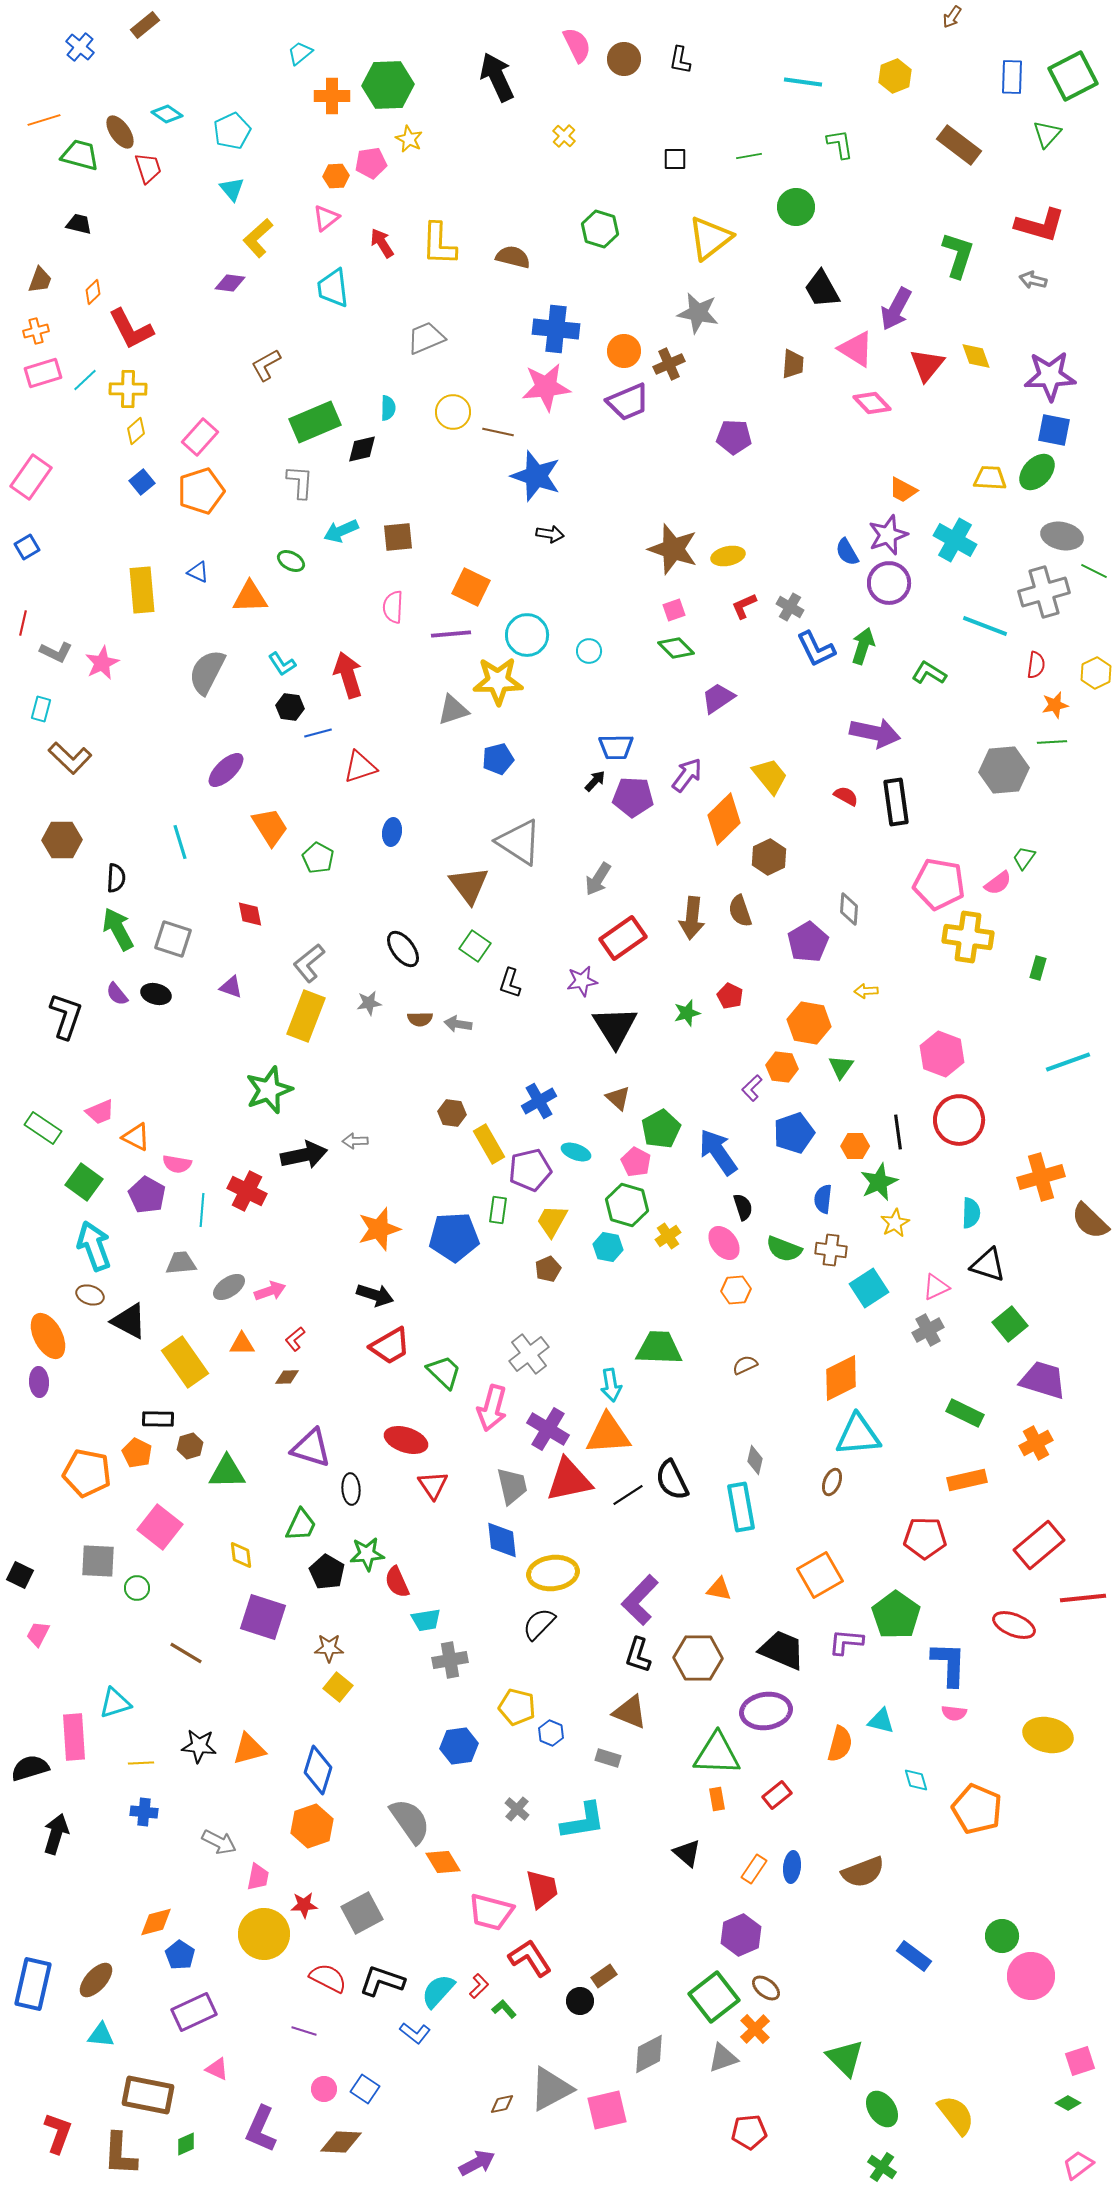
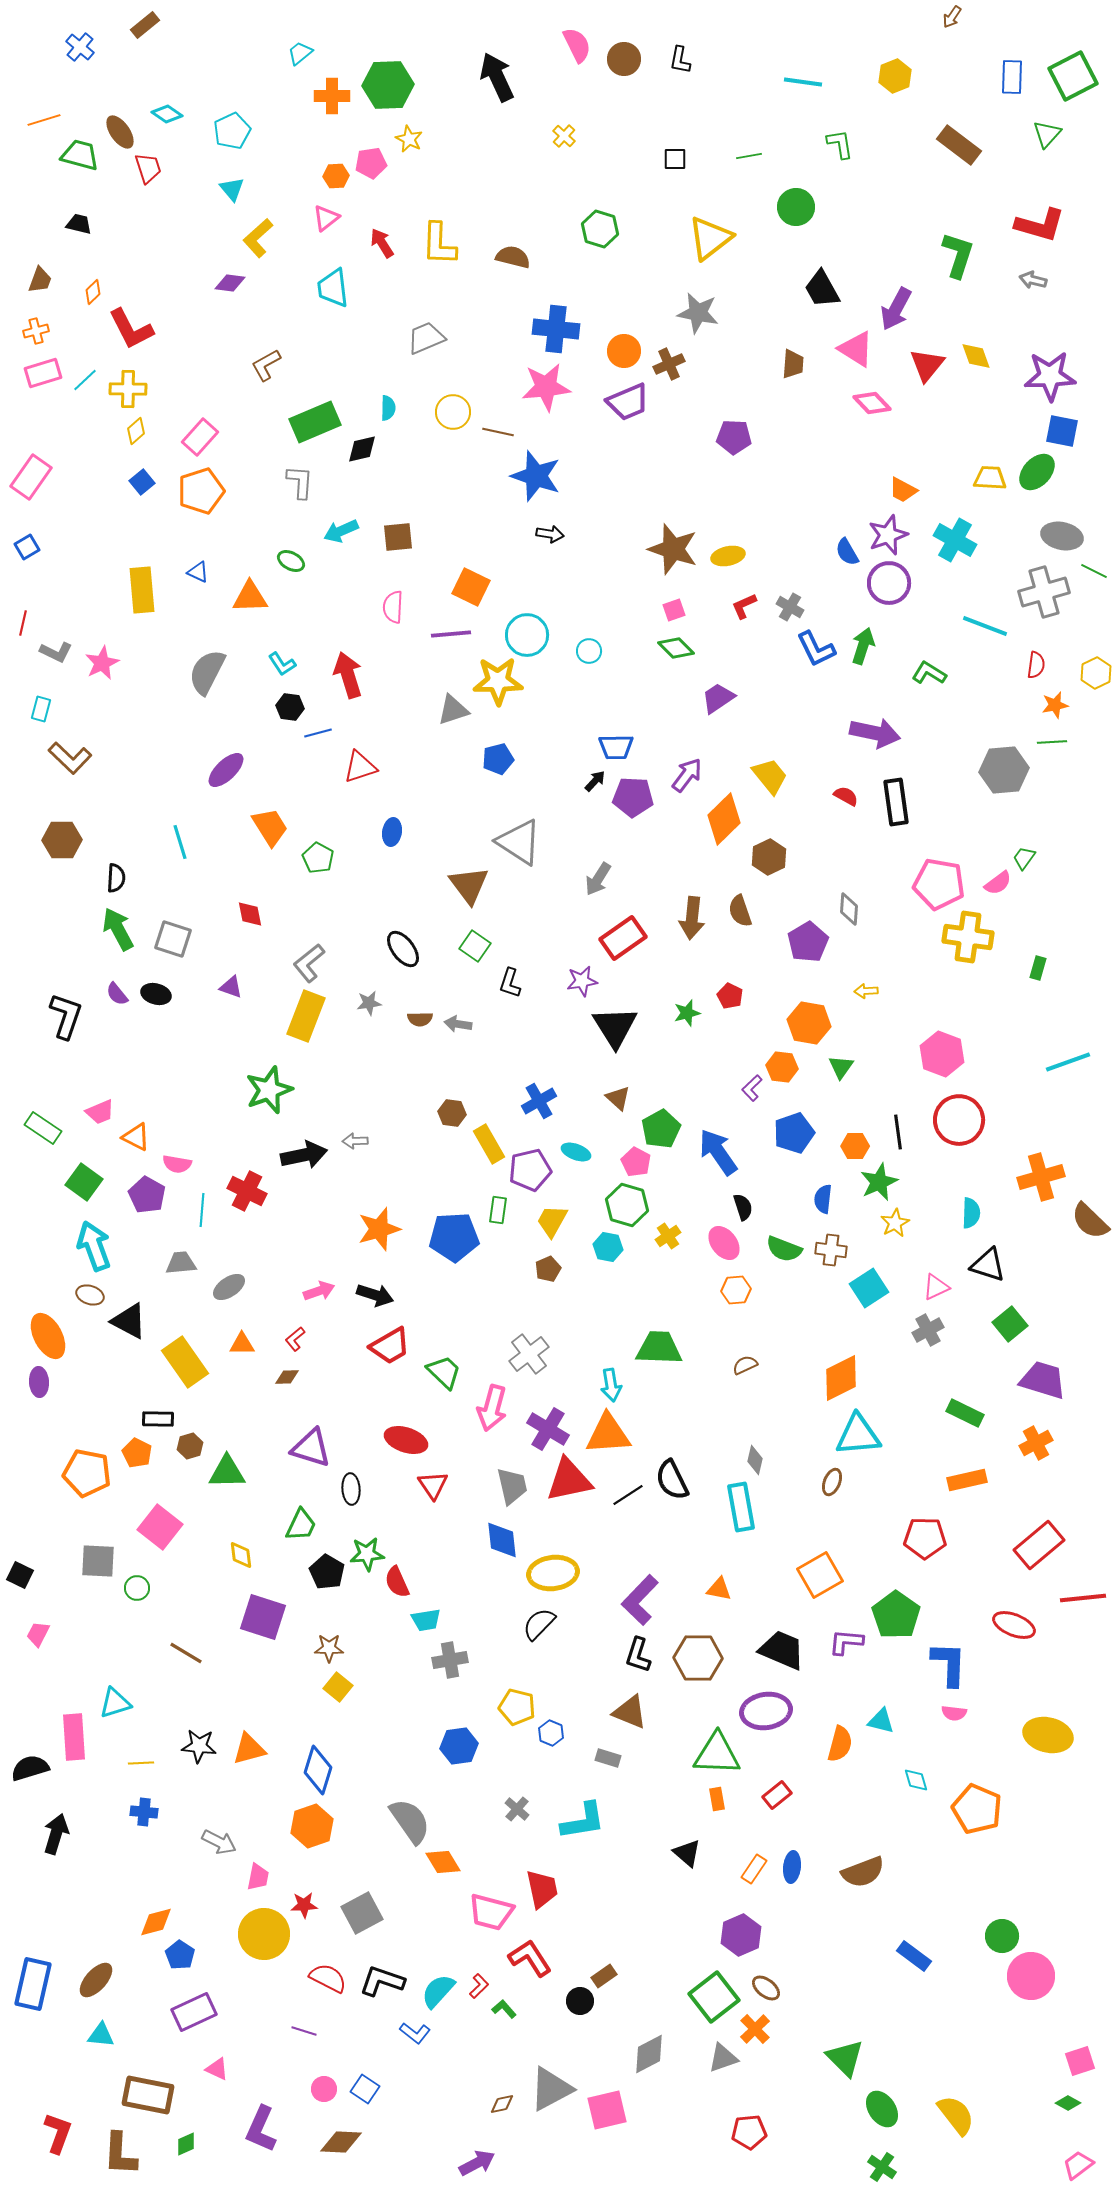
blue square at (1054, 430): moved 8 px right, 1 px down
pink arrow at (270, 1291): moved 49 px right
